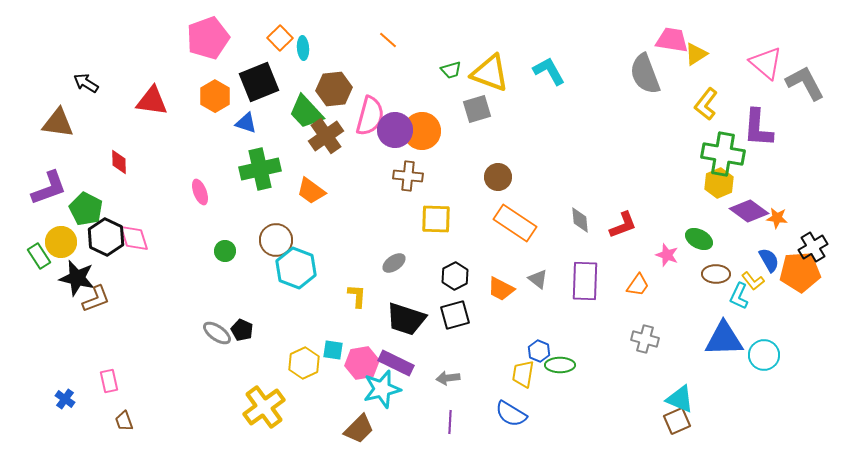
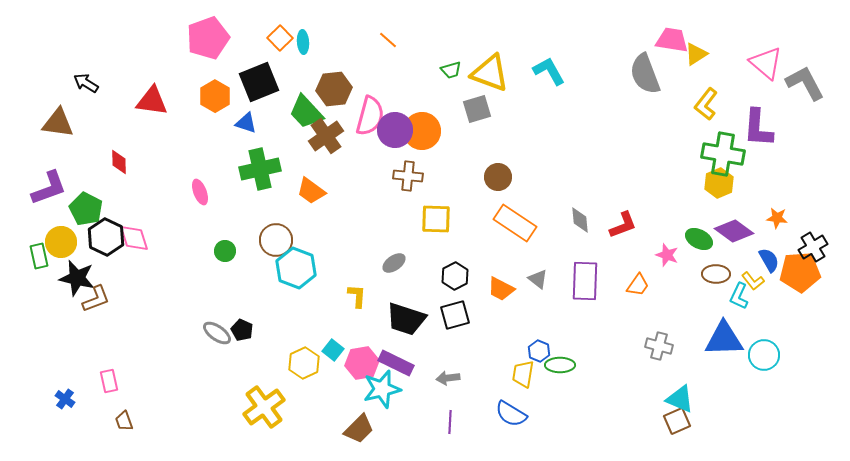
cyan ellipse at (303, 48): moved 6 px up
purple diamond at (749, 211): moved 15 px left, 20 px down
green rectangle at (39, 256): rotated 20 degrees clockwise
gray cross at (645, 339): moved 14 px right, 7 px down
cyan square at (333, 350): rotated 30 degrees clockwise
